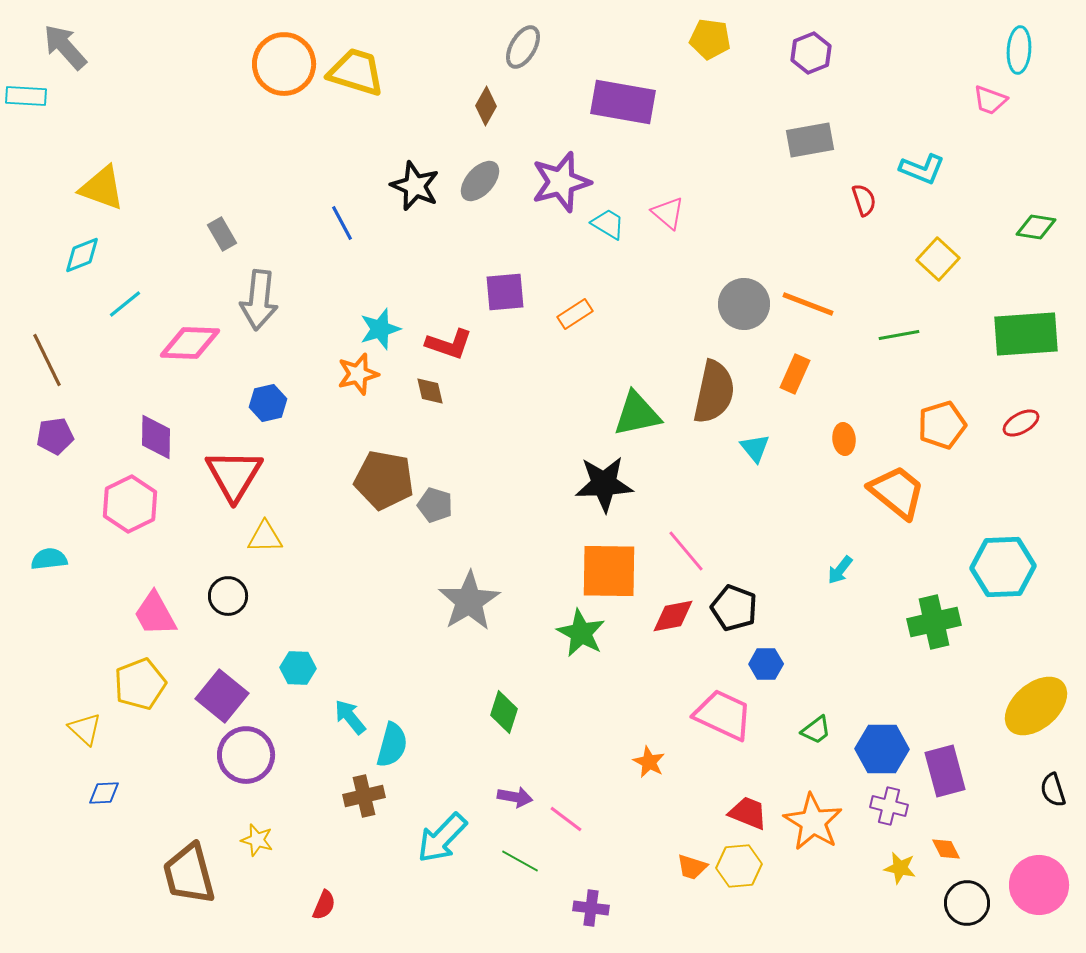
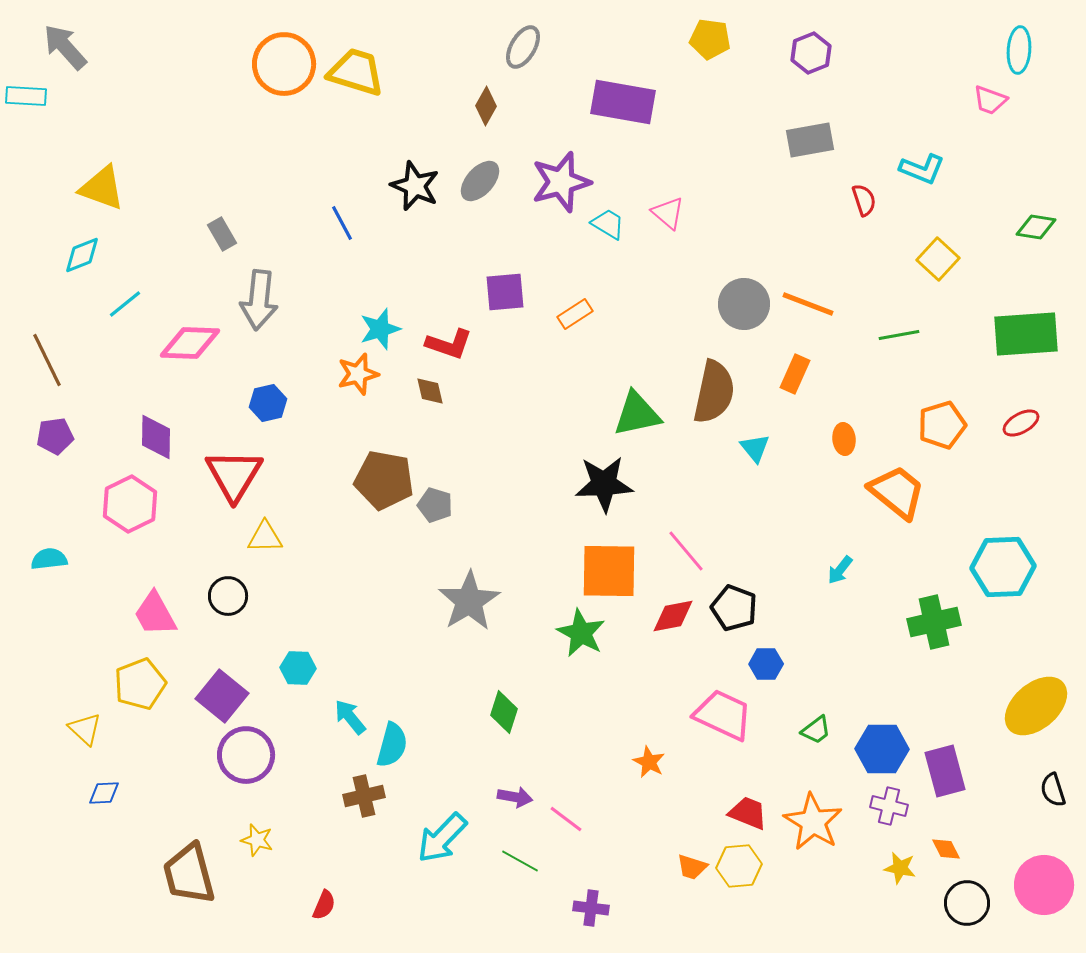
pink circle at (1039, 885): moved 5 px right
